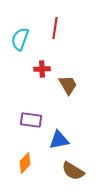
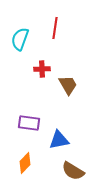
purple rectangle: moved 2 px left, 3 px down
